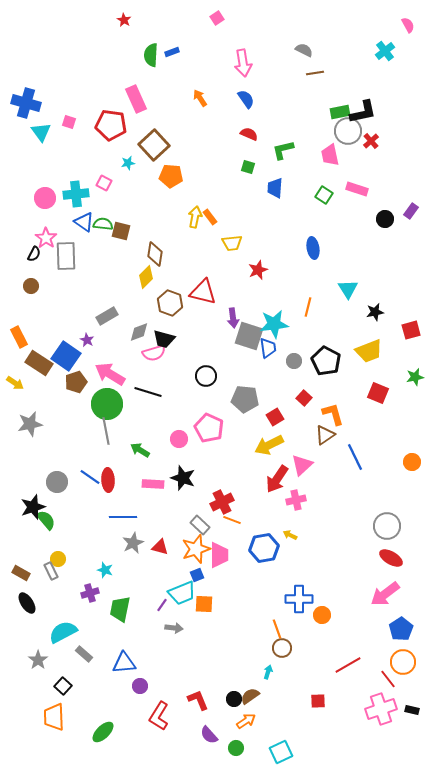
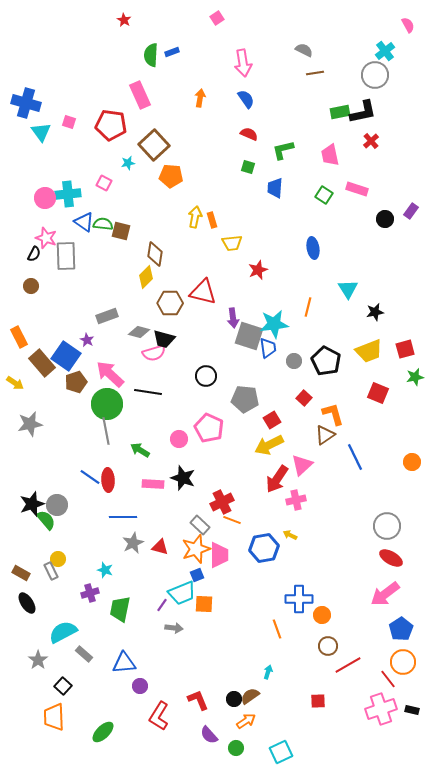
orange arrow at (200, 98): rotated 42 degrees clockwise
pink rectangle at (136, 99): moved 4 px right, 4 px up
gray circle at (348, 131): moved 27 px right, 56 px up
cyan cross at (76, 194): moved 8 px left
orange rectangle at (210, 217): moved 2 px right, 3 px down; rotated 21 degrees clockwise
pink star at (46, 238): rotated 15 degrees counterclockwise
brown hexagon at (170, 303): rotated 20 degrees counterclockwise
gray rectangle at (107, 316): rotated 10 degrees clockwise
red square at (411, 330): moved 6 px left, 19 px down
gray diamond at (139, 332): rotated 35 degrees clockwise
brown rectangle at (39, 363): moved 3 px right; rotated 16 degrees clockwise
pink arrow at (110, 374): rotated 12 degrees clockwise
black line at (148, 392): rotated 8 degrees counterclockwise
red square at (275, 417): moved 3 px left, 3 px down
gray circle at (57, 482): moved 23 px down
black star at (33, 507): moved 1 px left, 3 px up
brown circle at (282, 648): moved 46 px right, 2 px up
